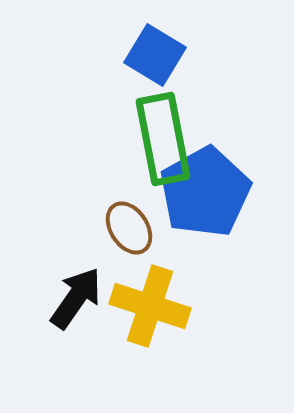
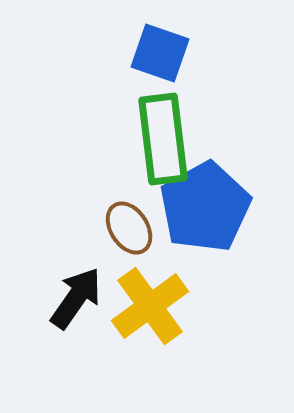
blue square: moved 5 px right, 2 px up; rotated 12 degrees counterclockwise
green rectangle: rotated 4 degrees clockwise
blue pentagon: moved 15 px down
yellow cross: rotated 36 degrees clockwise
